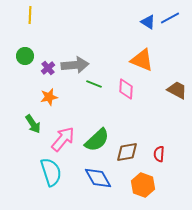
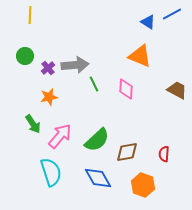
blue line: moved 2 px right, 4 px up
orange triangle: moved 2 px left, 4 px up
green line: rotated 42 degrees clockwise
pink arrow: moved 3 px left, 3 px up
red semicircle: moved 5 px right
